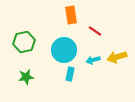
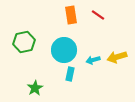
red line: moved 3 px right, 16 px up
green star: moved 9 px right, 11 px down; rotated 21 degrees counterclockwise
